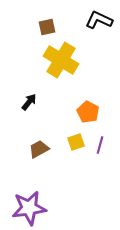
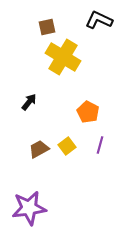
yellow cross: moved 2 px right, 3 px up
yellow square: moved 9 px left, 4 px down; rotated 18 degrees counterclockwise
